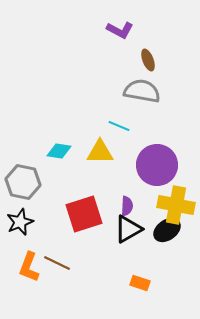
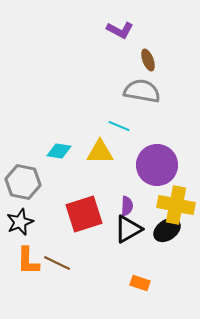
orange L-shape: moved 1 px left, 6 px up; rotated 20 degrees counterclockwise
